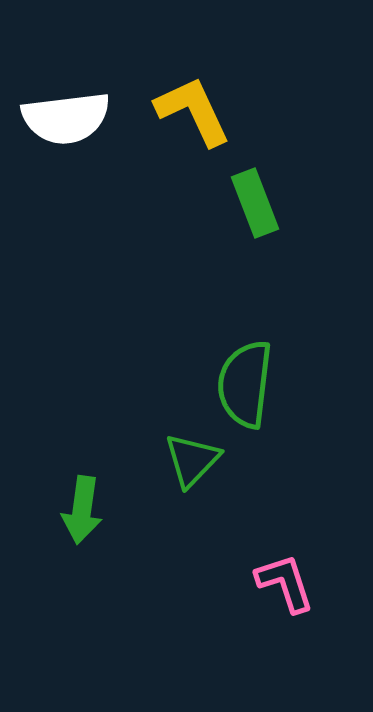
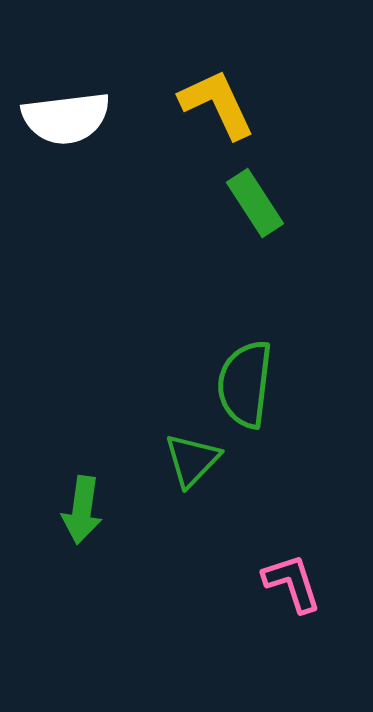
yellow L-shape: moved 24 px right, 7 px up
green rectangle: rotated 12 degrees counterclockwise
pink L-shape: moved 7 px right
